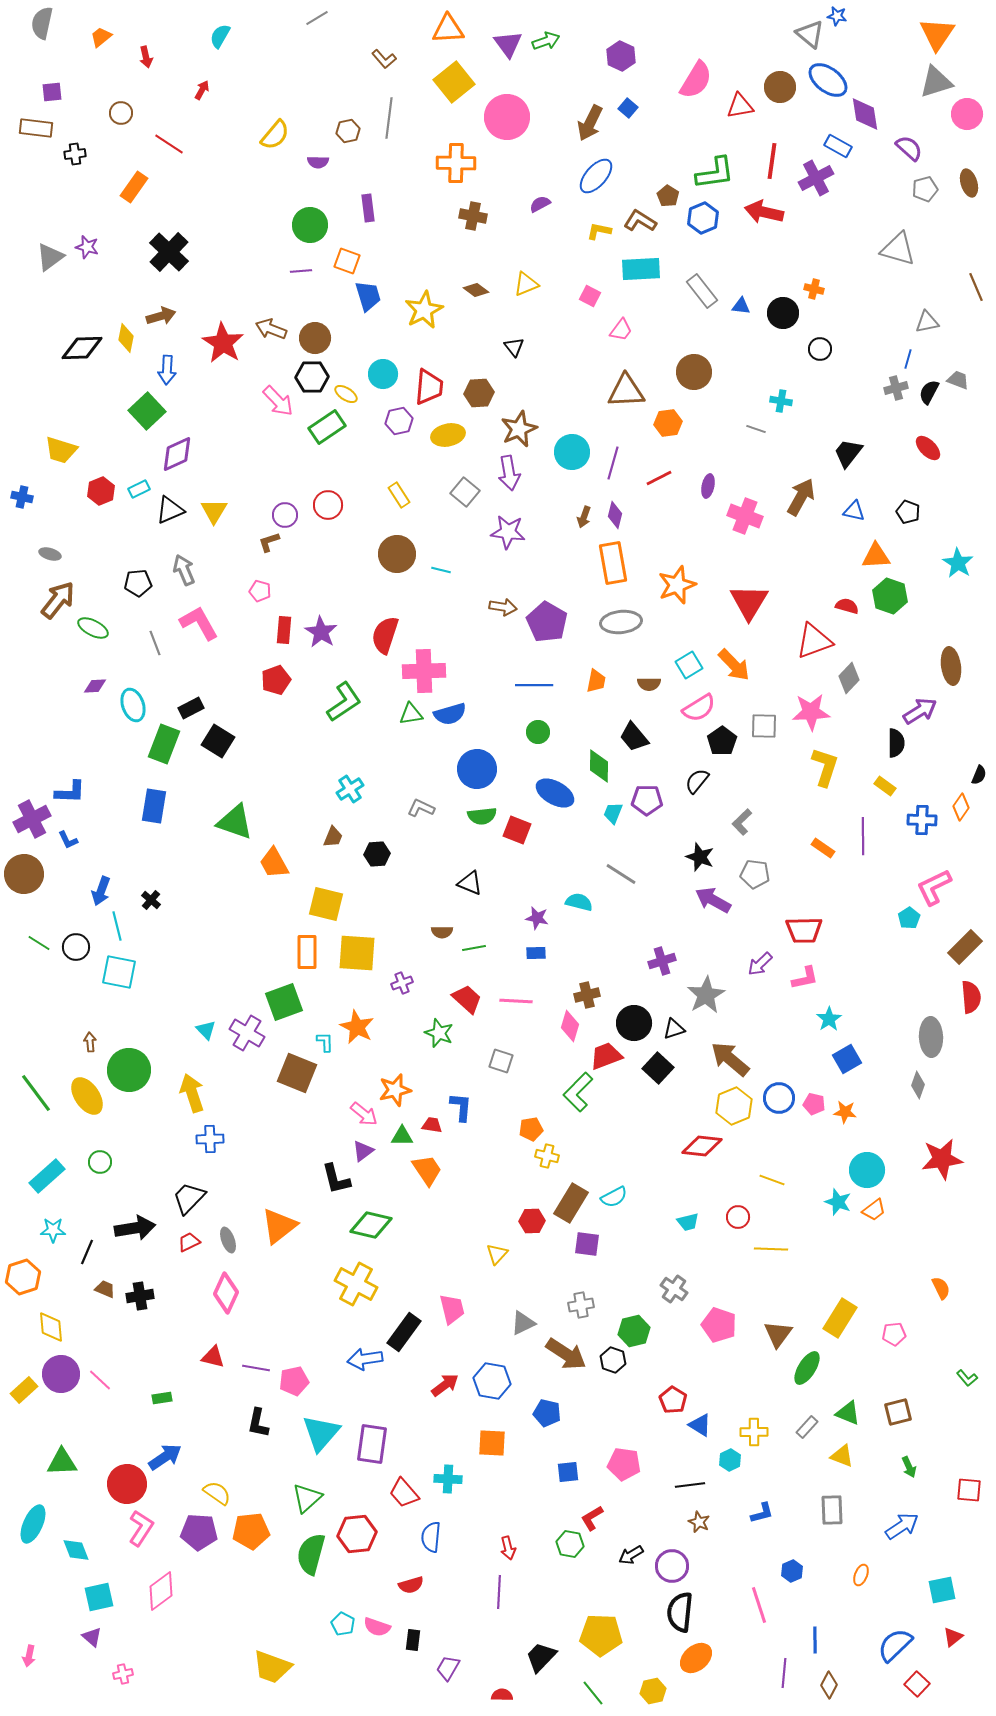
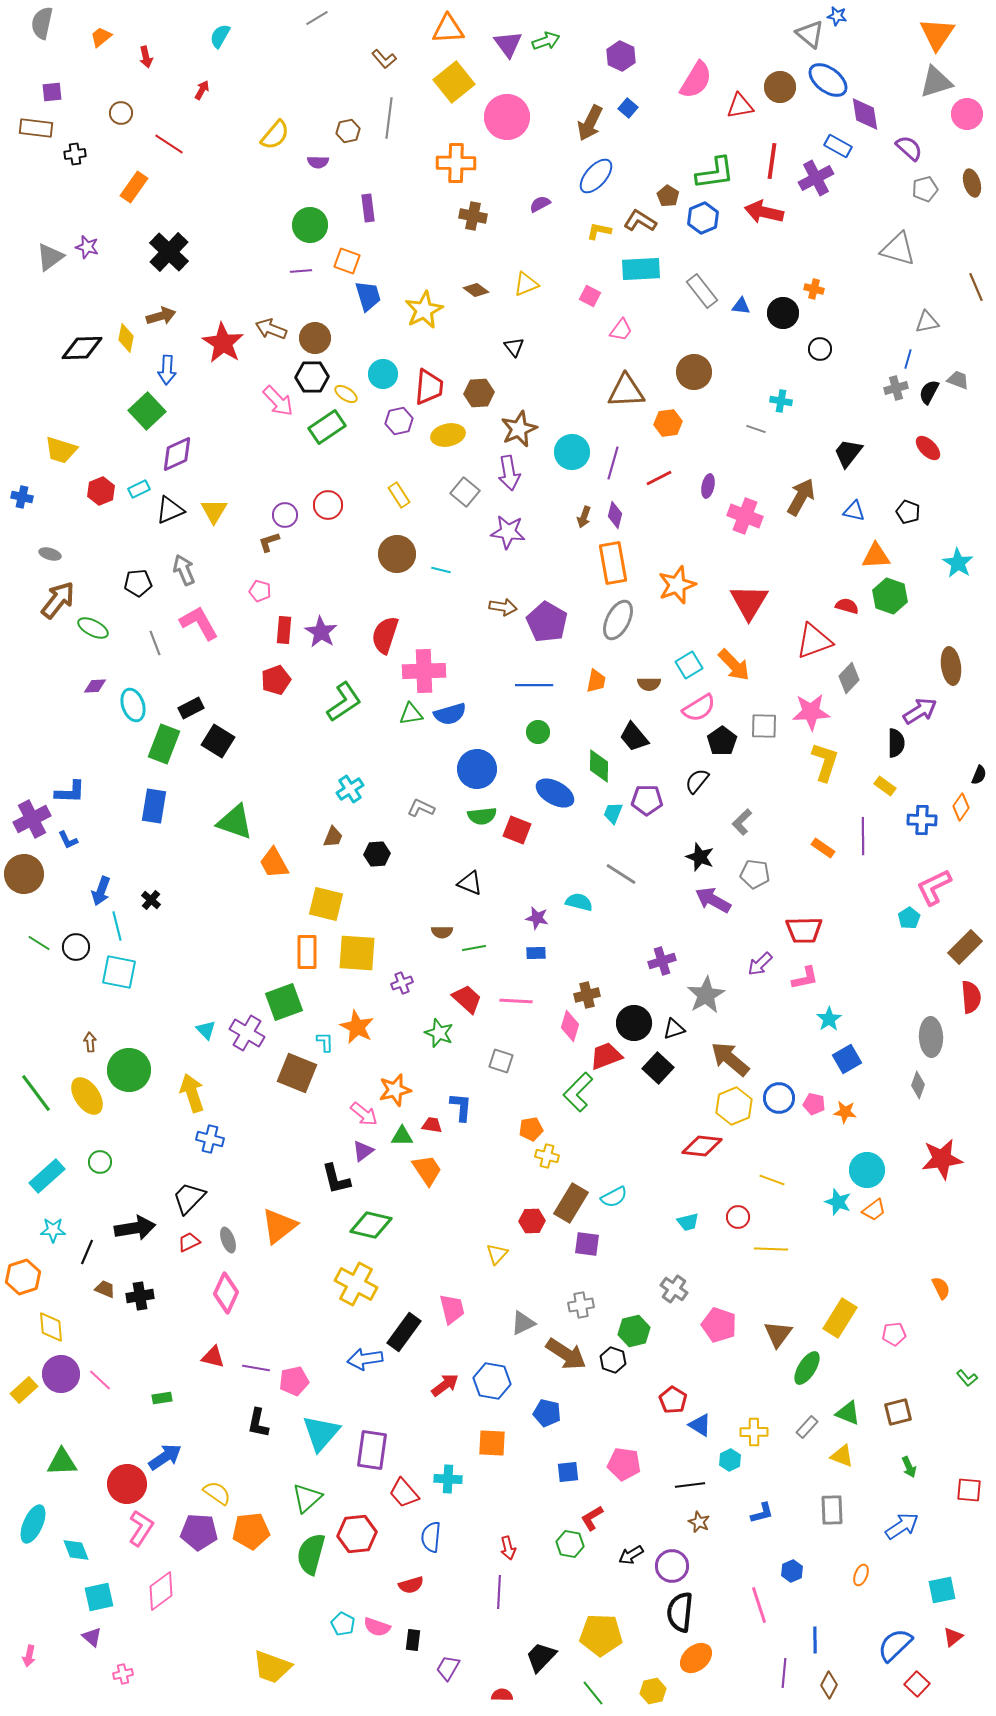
brown ellipse at (969, 183): moved 3 px right
gray ellipse at (621, 622): moved 3 px left, 2 px up; rotated 57 degrees counterclockwise
yellow L-shape at (825, 767): moved 5 px up
blue cross at (210, 1139): rotated 16 degrees clockwise
purple rectangle at (372, 1444): moved 6 px down
